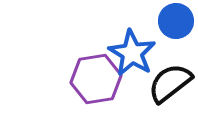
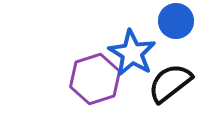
purple hexagon: moved 1 px left; rotated 9 degrees counterclockwise
